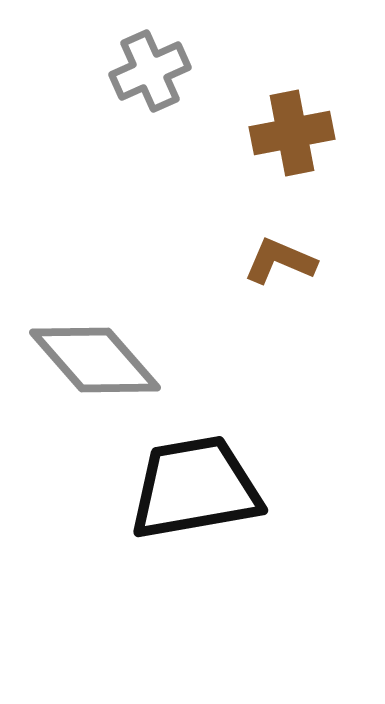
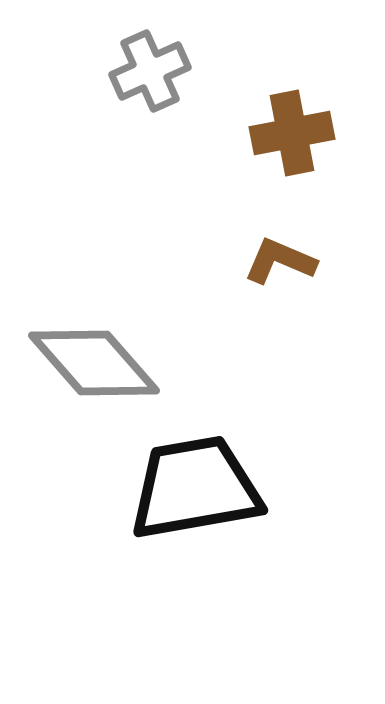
gray diamond: moved 1 px left, 3 px down
